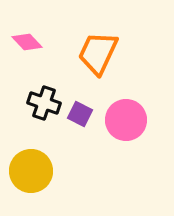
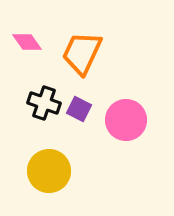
pink diamond: rotated 8 degrees clockwise
orange trapezoid: moved 16 px left
purple square: moved 1 px left, 5 px up
yellow circle: moved 18 px right
